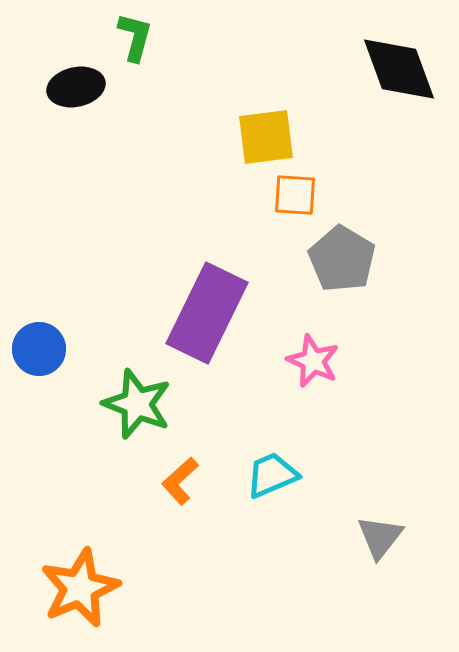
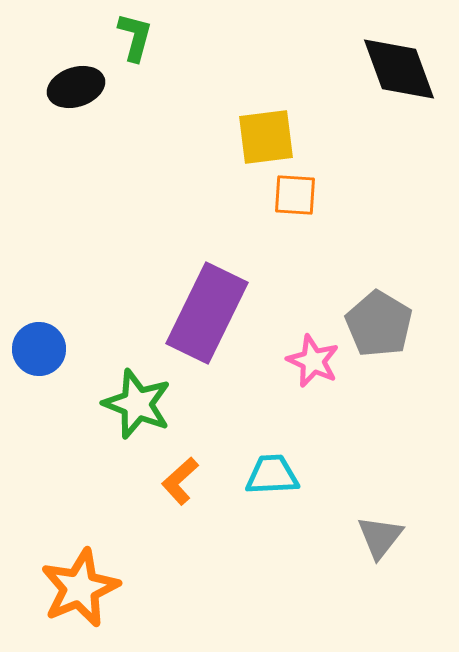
black ellipse: rotated 6 degrees counterclockwise
gray pentagon: moved 37 px right, 65 px down
cyan trapezoid: rotated 20 degrees clockwise
